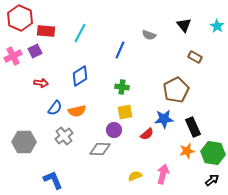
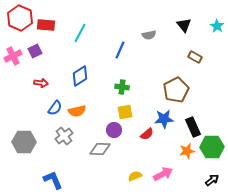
red rectangle: moved 6 px up
gray semicircle: rotated 32 degrees counterclockwise
green hexagon: moved 1 px left, 6 px up; rotated 10 degrees counterclockwise
pink arrow: rotated 48 degrees clockwise
